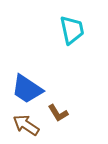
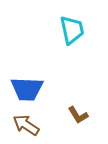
blue trapezoid: rotated 32 degrees counterclockwise
brown L-shape: moved 20 px right, 2 px down
